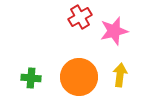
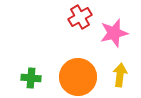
pink star: moved 2 px down
orange circle: moved 1 px left
